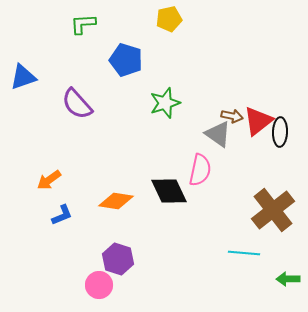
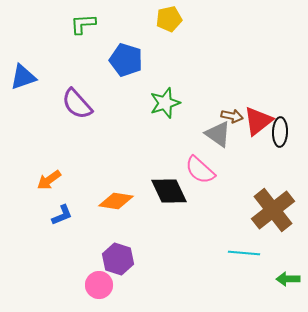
pink semicircle: rotated 120 degrees clockwise
